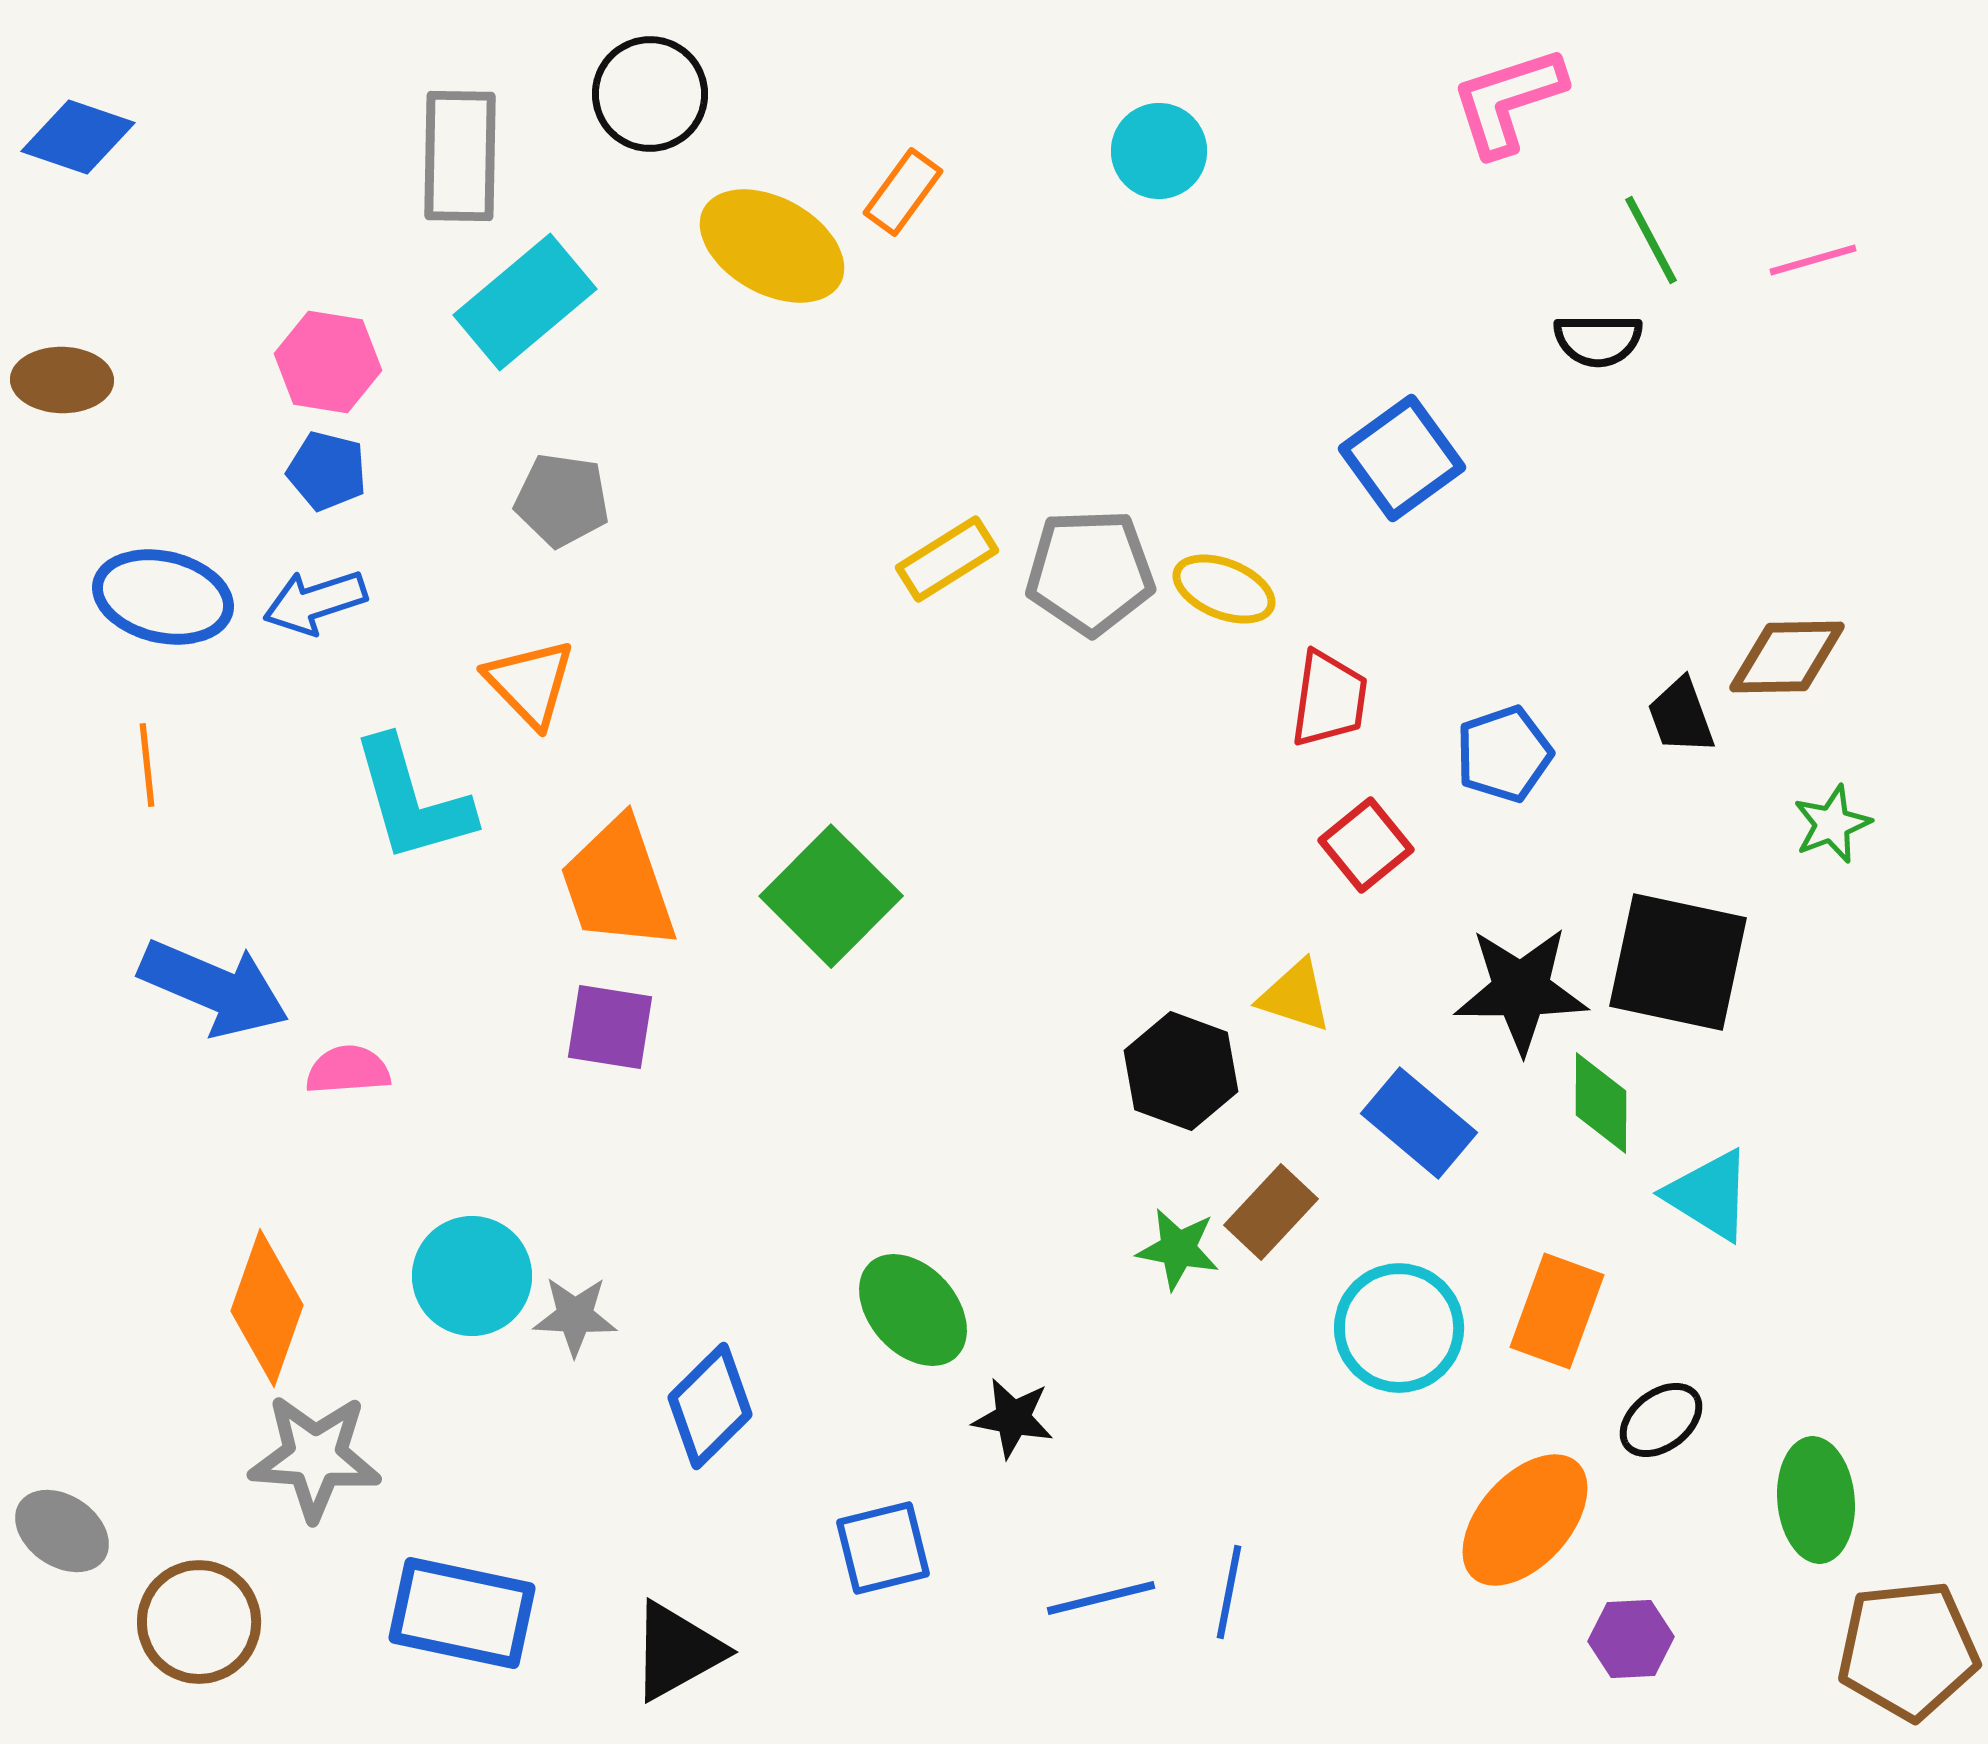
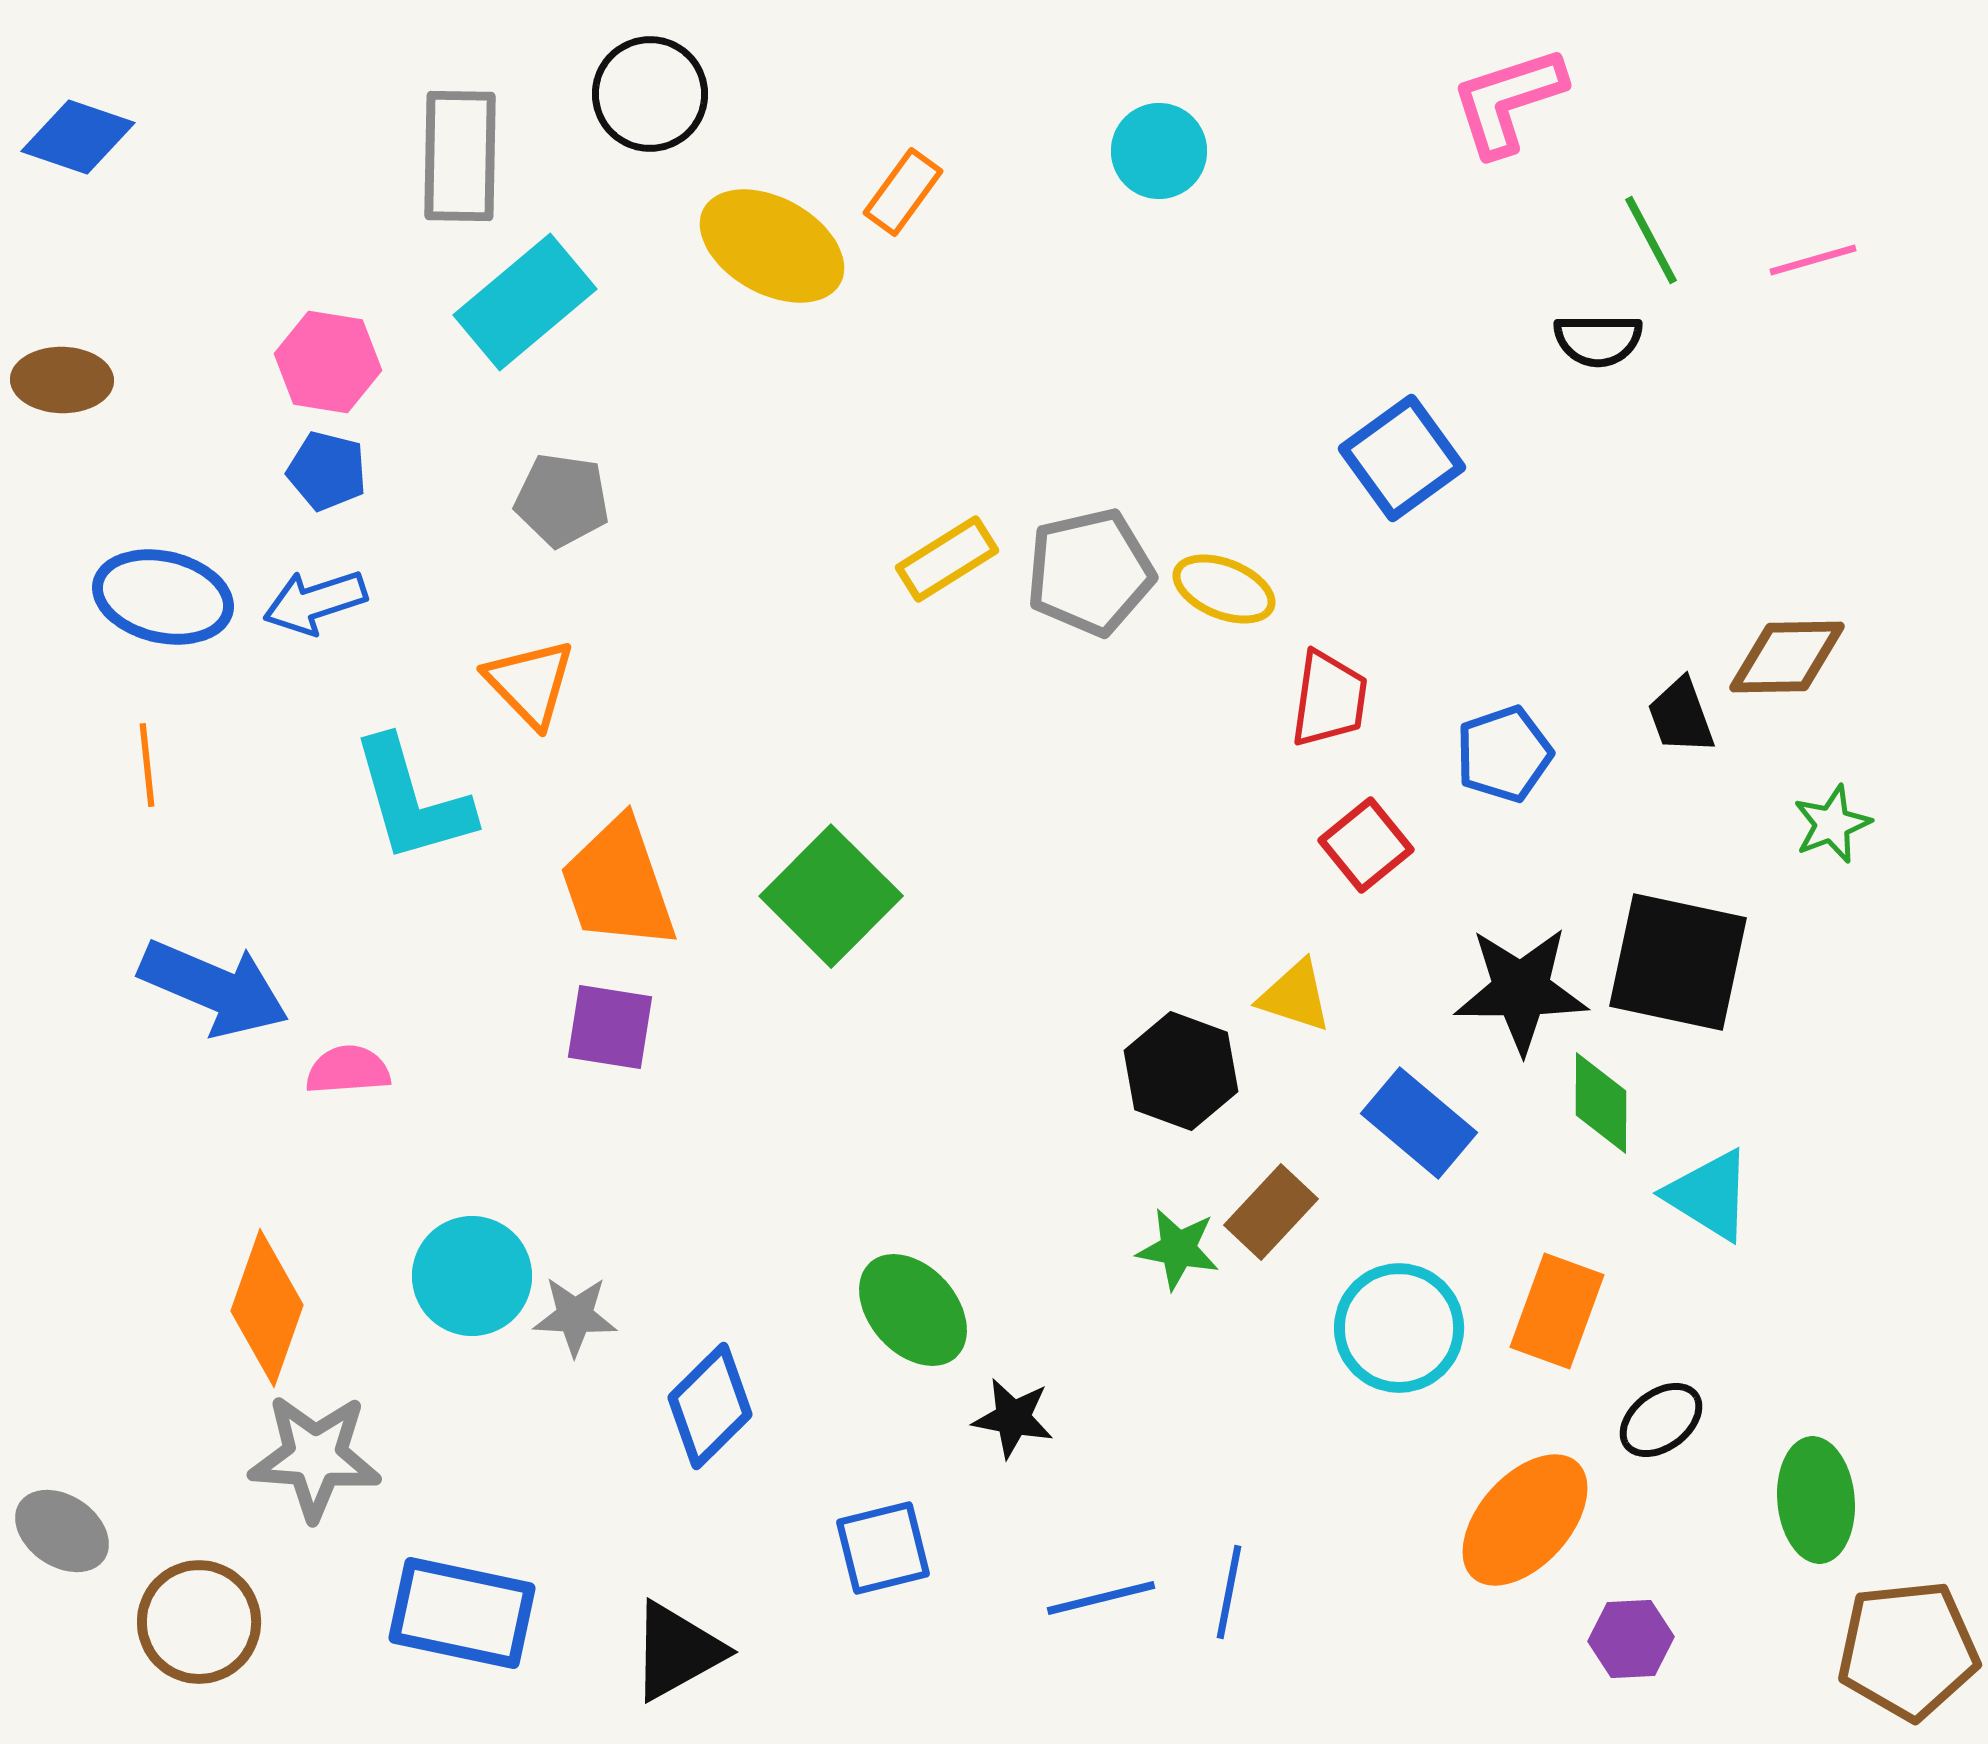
gray pentagon at (1090, 572): rotated 11 degrees counterclockwise
